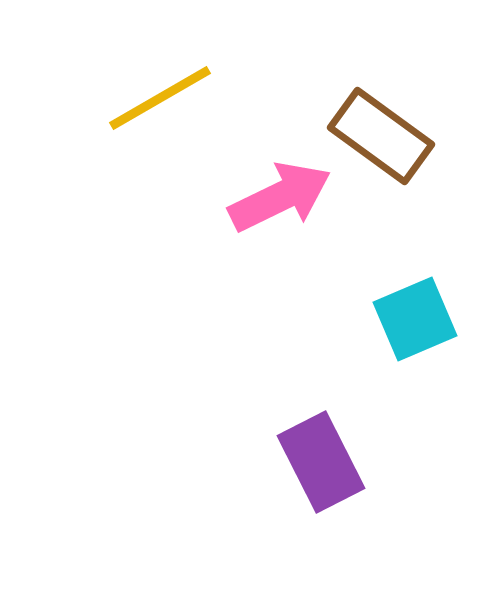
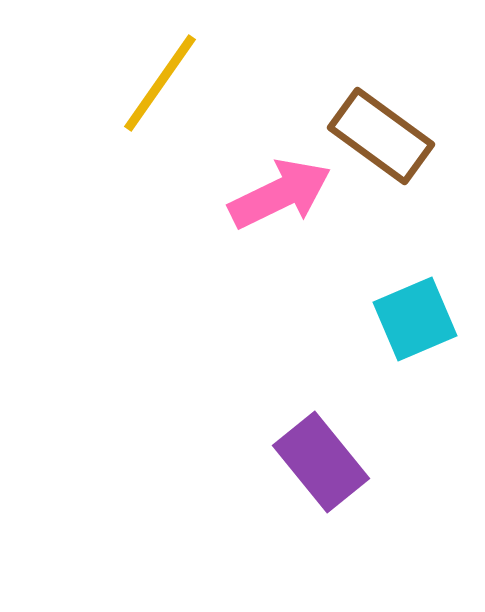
yellow line: moved 15 px up; rotated 25 degrees counterclockwise
pink arrow: moved 3 px up
purple rectangle: rotated 12 degrees counterclockwise
